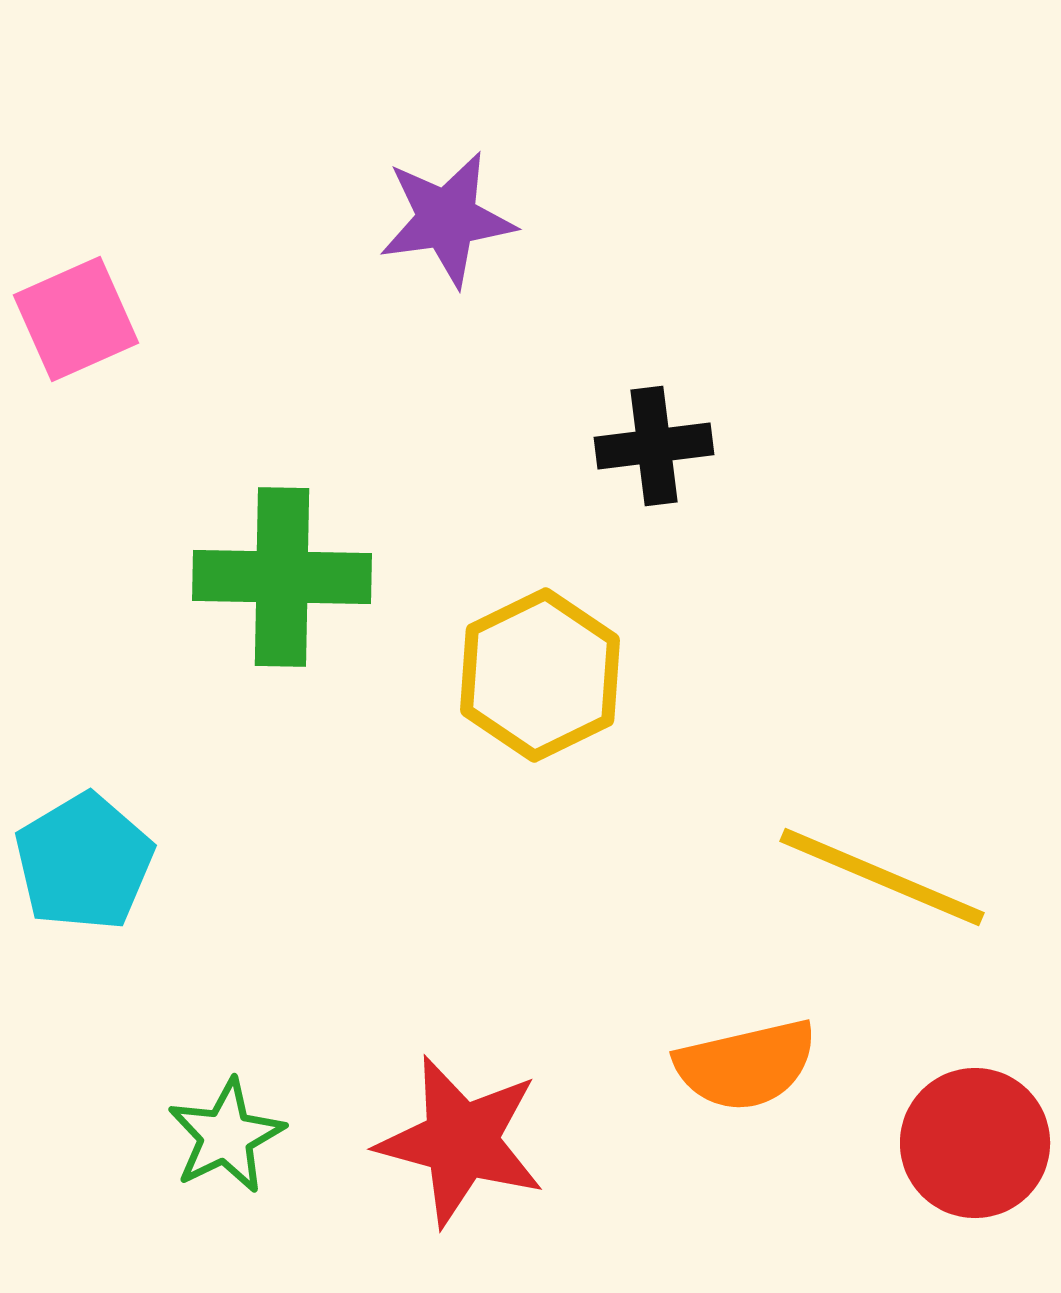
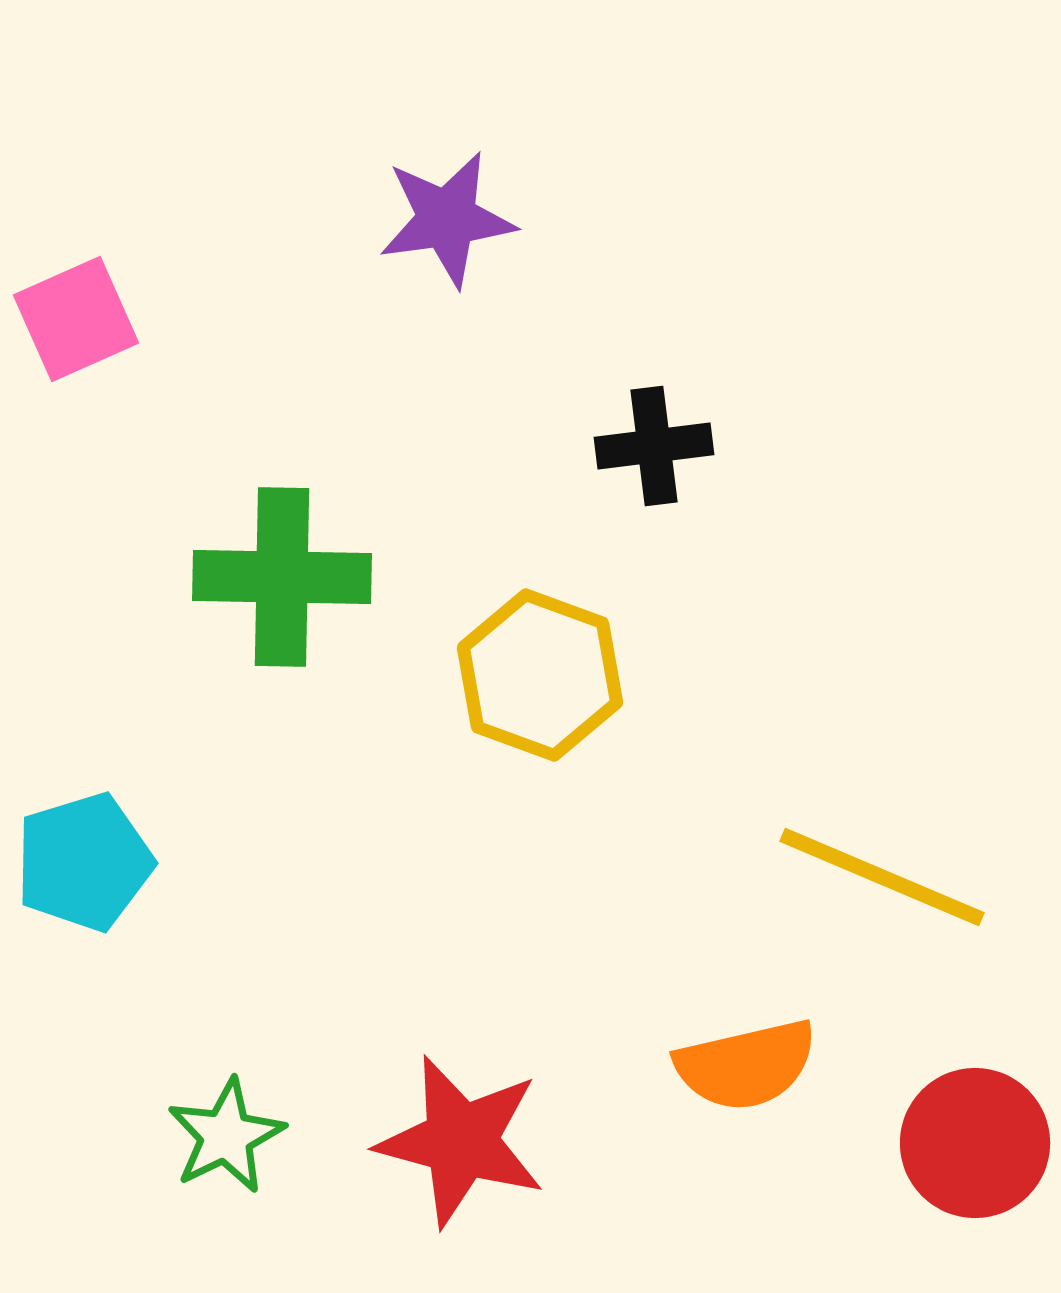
yellow hexagon: rotated 14 degrees counterclockwise
cyan pentagon: rotated 14 degrees clockwise
